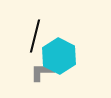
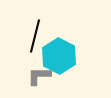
gray L-shape: moved 3 px left, 4 px down
